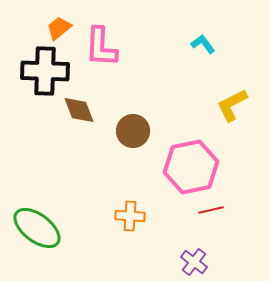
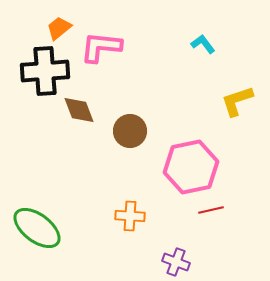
pink L-shape: rotated 93 degrees clockwise
black cross: rotated 6 degrees counterclockwise
yellow L-shape: moved 5 px right, 4 px up; rotated 9 degrees clockwise
brown circle: moved 3 px left
purple cross: moved 18 px left; rotated 16 degrees counterclockwise
